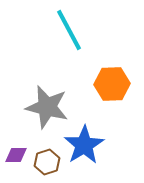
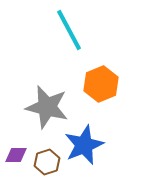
orange hexagon: moved 11 px left; rotated 20 degrees counterclockwise
blue star: rotated 9 degrees clockwise
